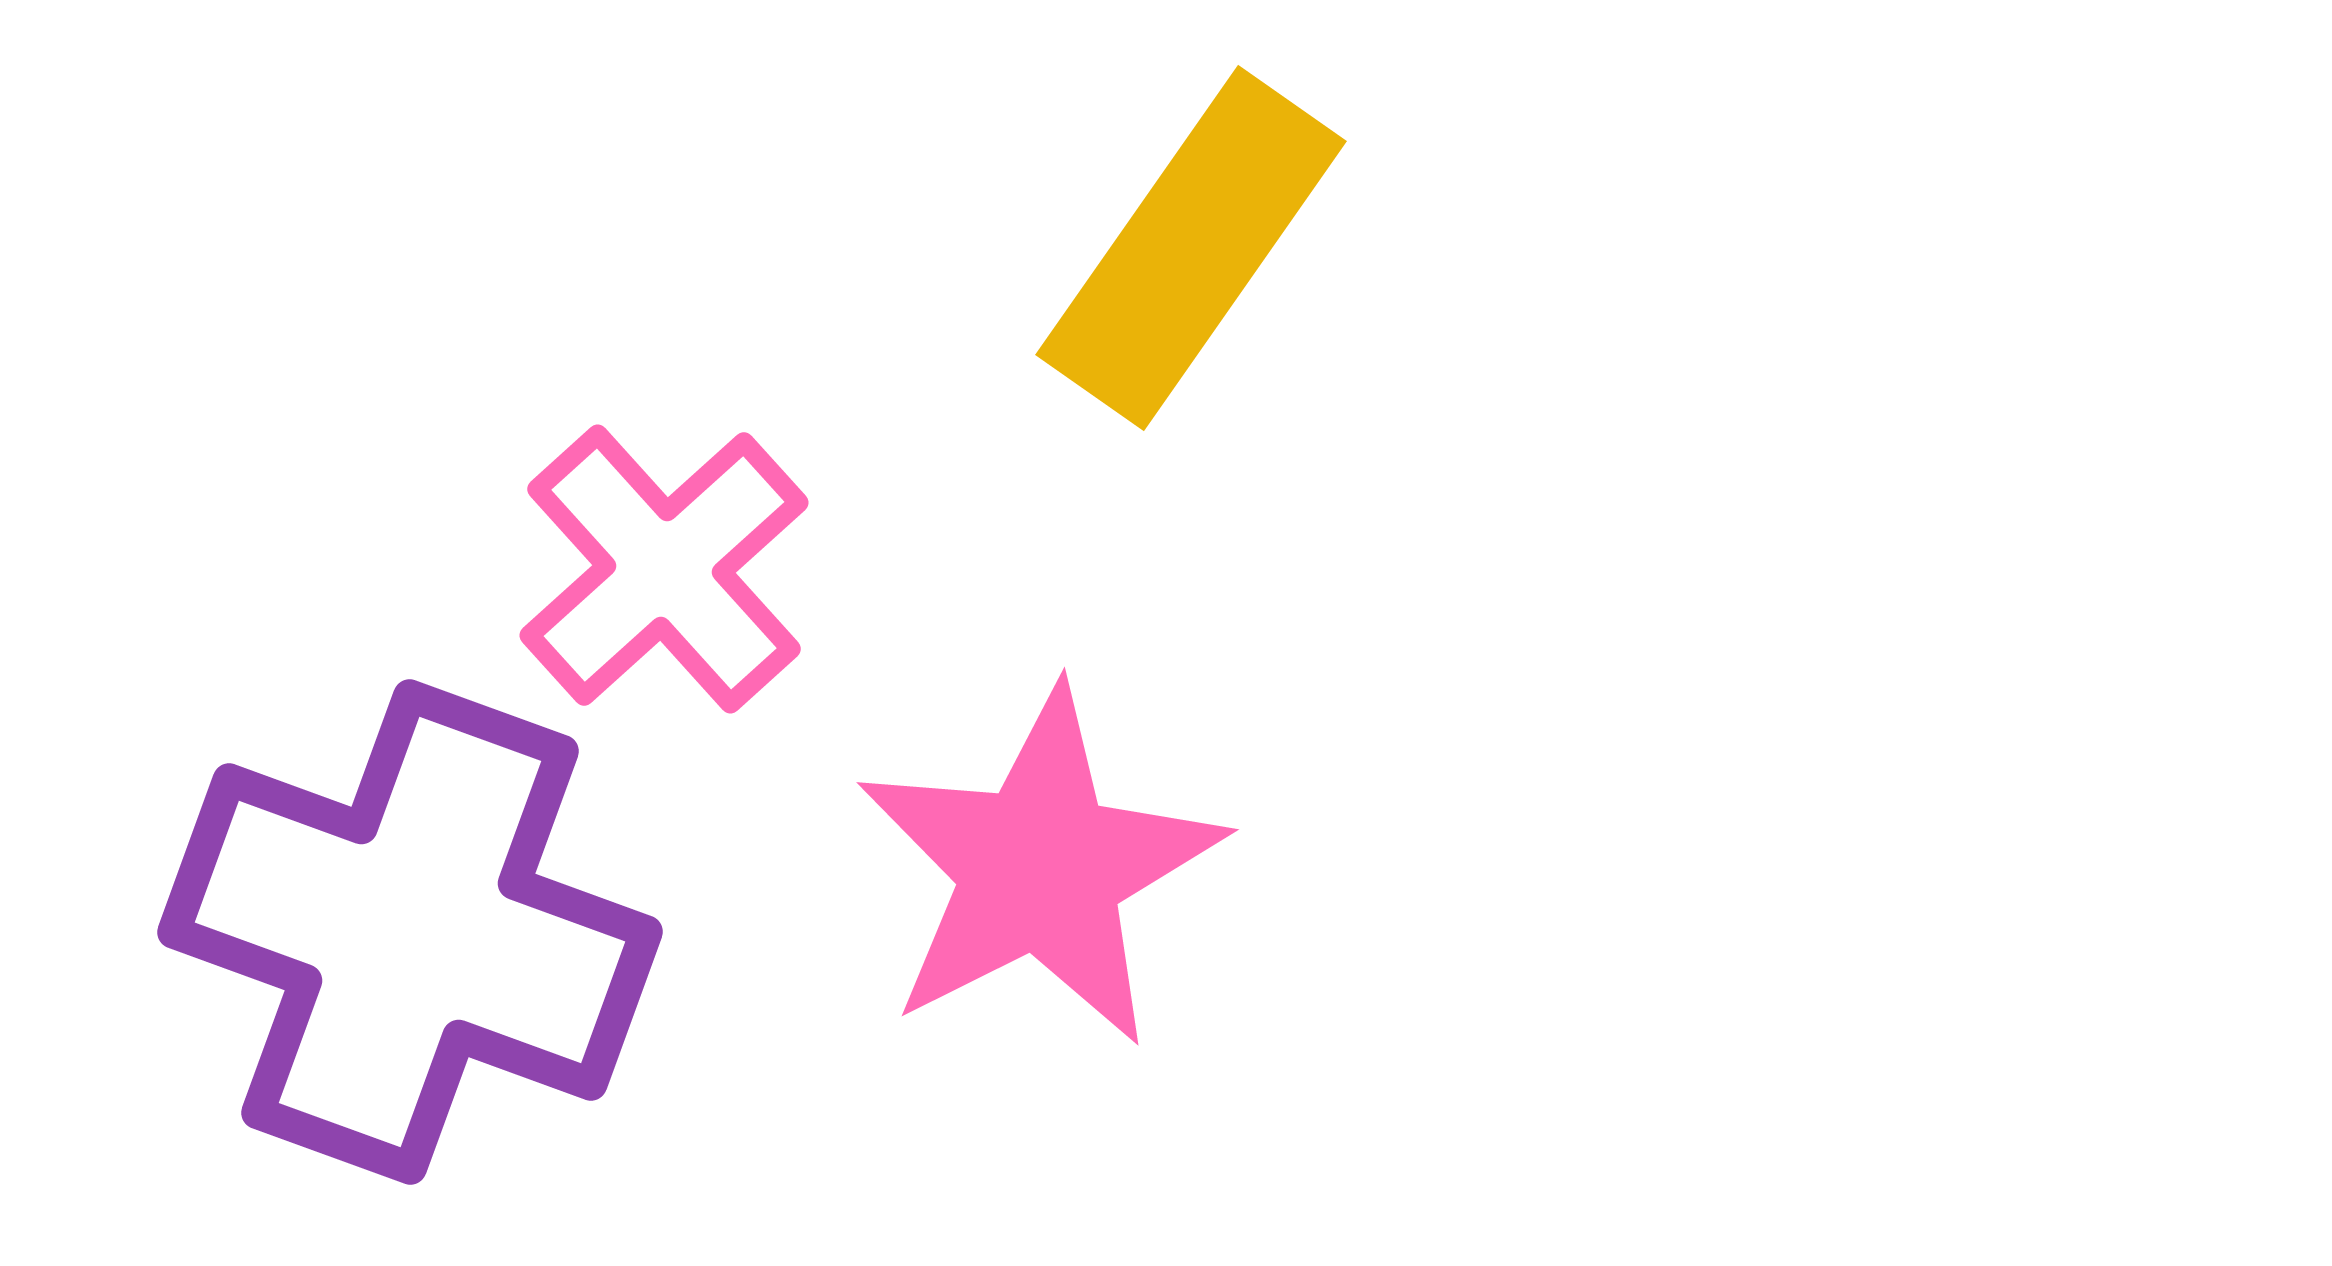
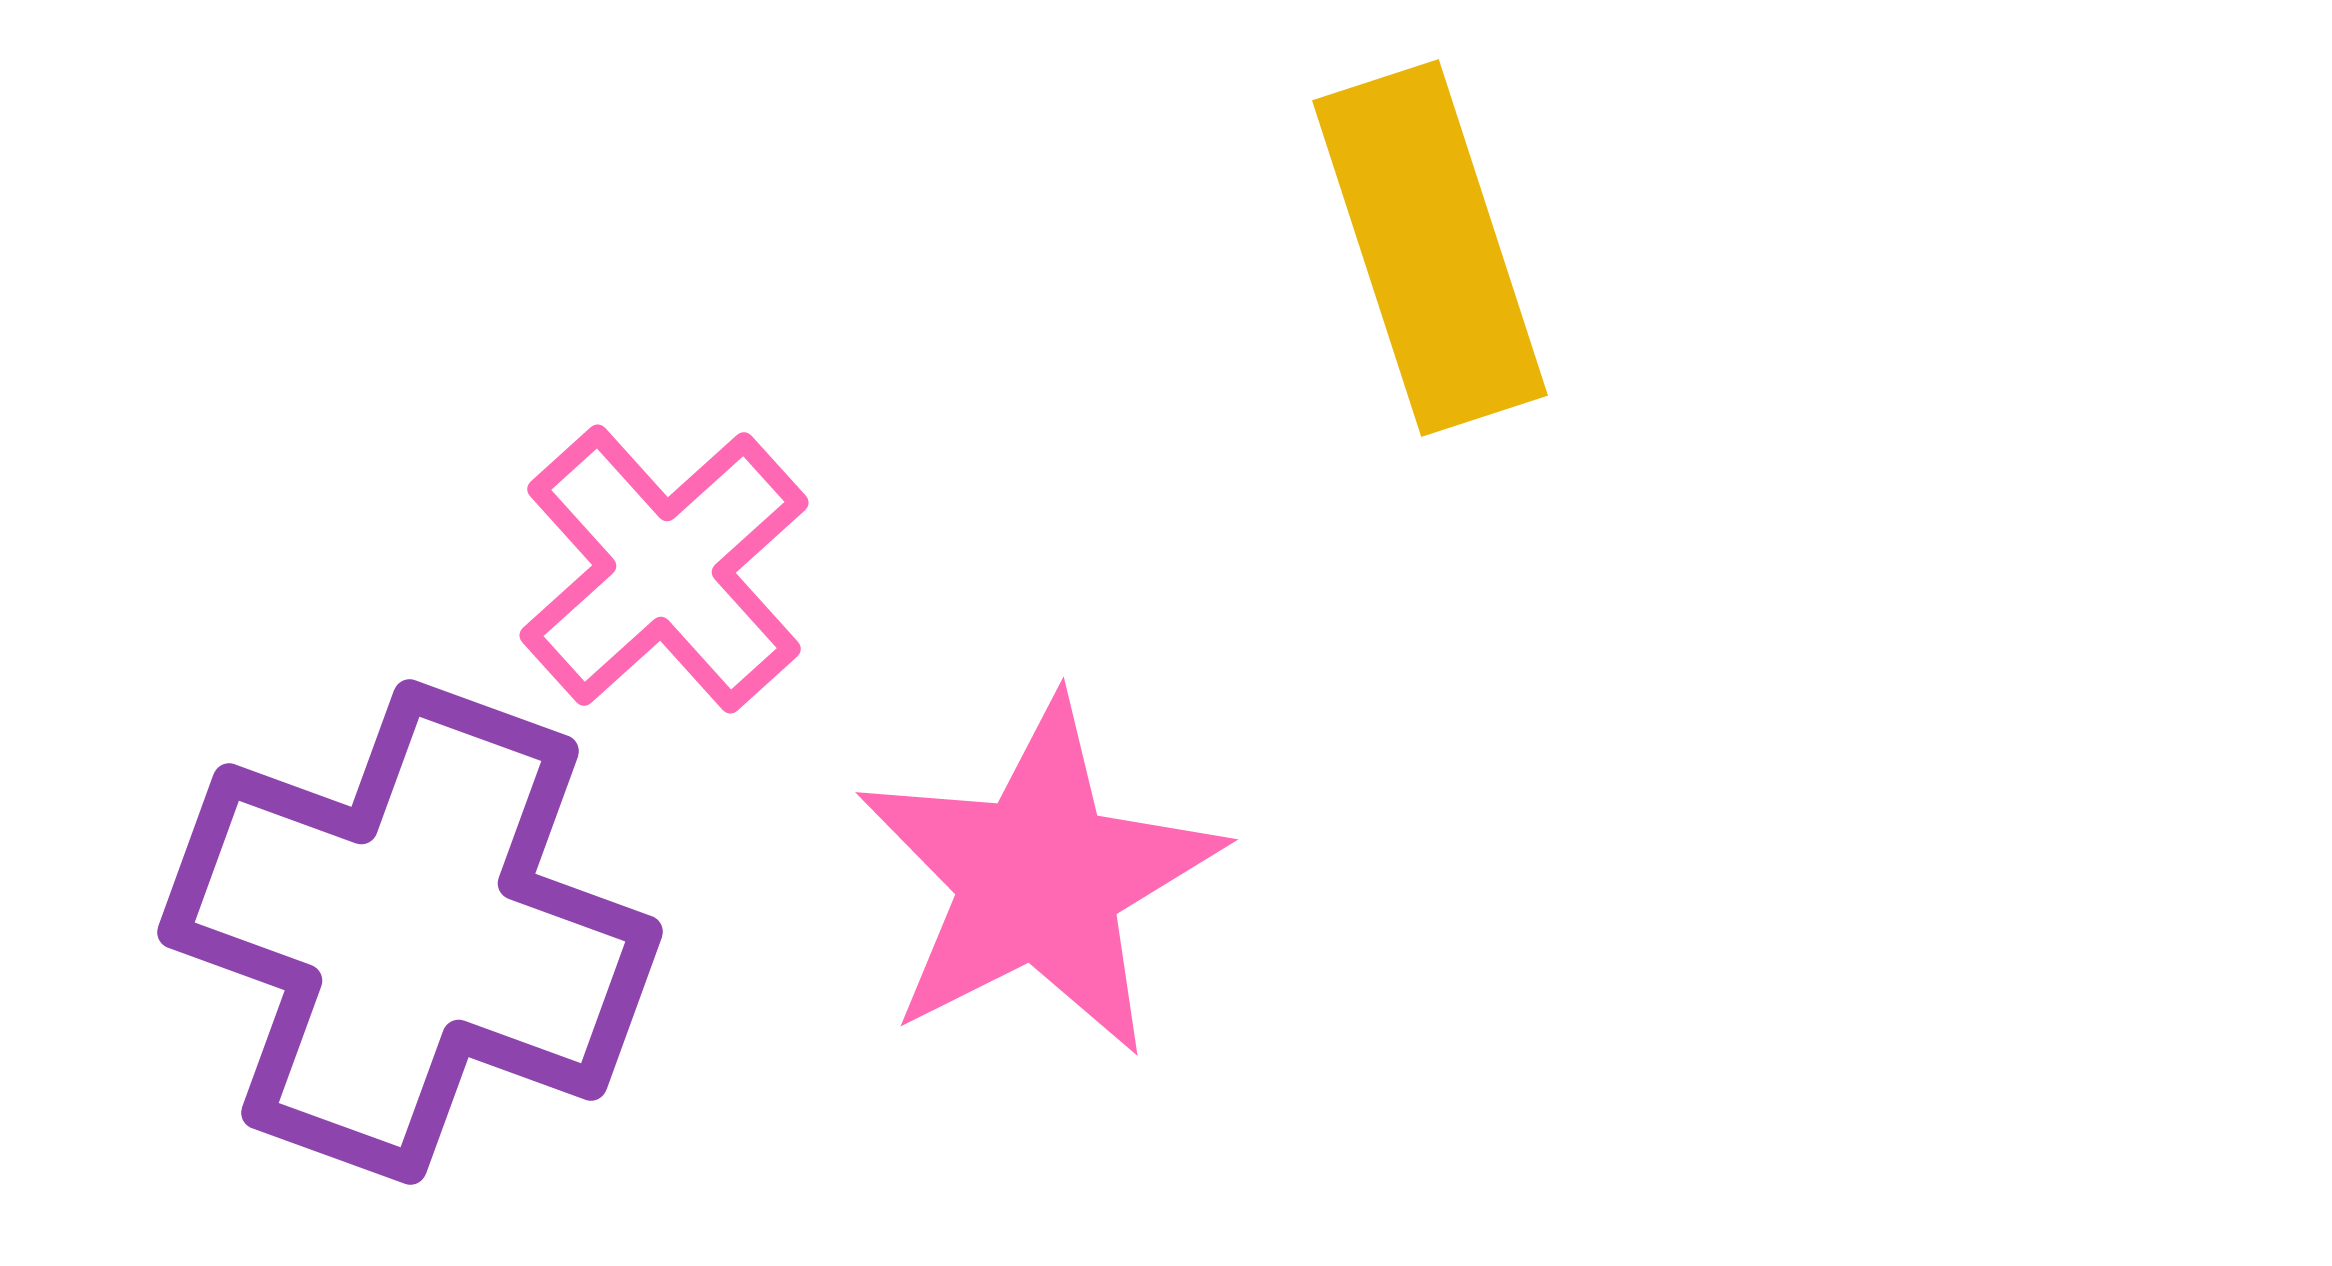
yellow rectangle: moved 239 px right; rotated 53 degrees counterclockwise
pink star: moved 1 px left, 10 px down
